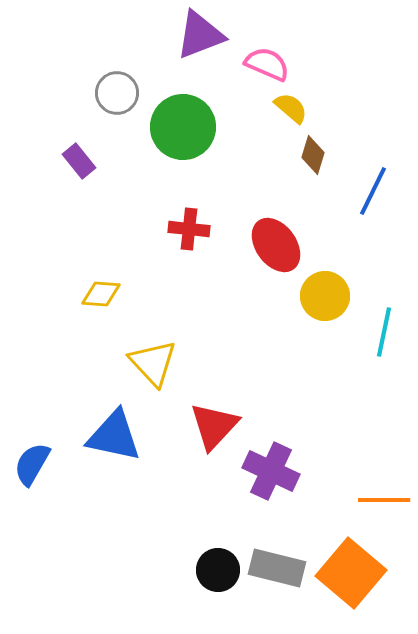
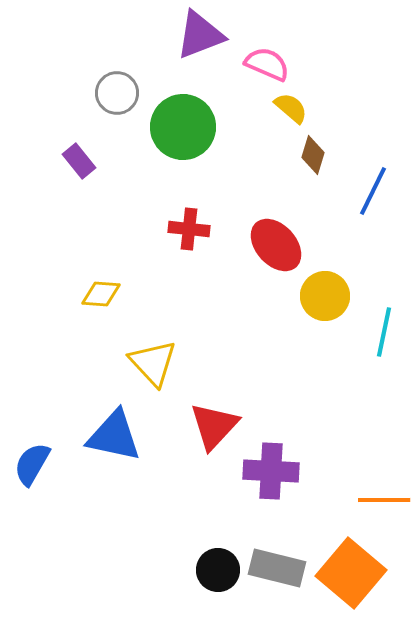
red ellipse: rotated 6 degrees counterclockwise
purple cross: rotated 22 degrees counterclockwise
